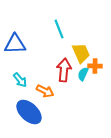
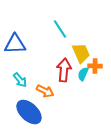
cyan line: moved 1 px right; rotated 12 degrees counterclockwise
